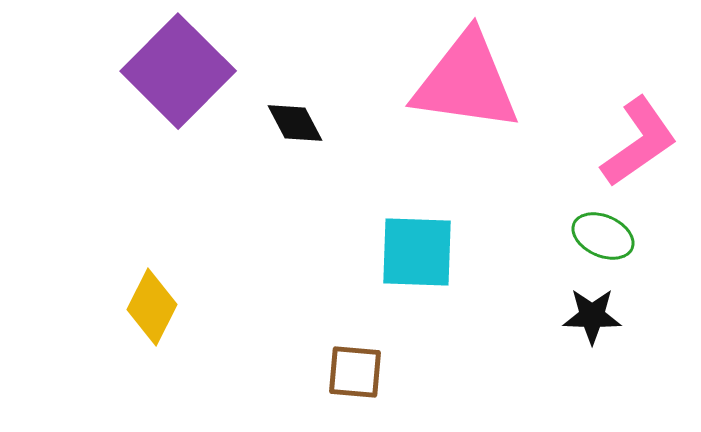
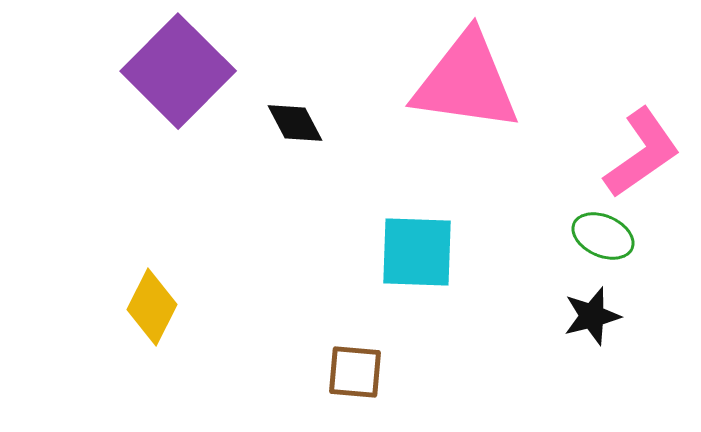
pink L-shape: moved 3 px right, 11 px down
black star: rotated 16 degrees counterclockwise
